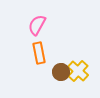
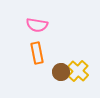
pink semicircle: rotated 110 degrees counterclockwise
orange rectangle: moved 2 px left
